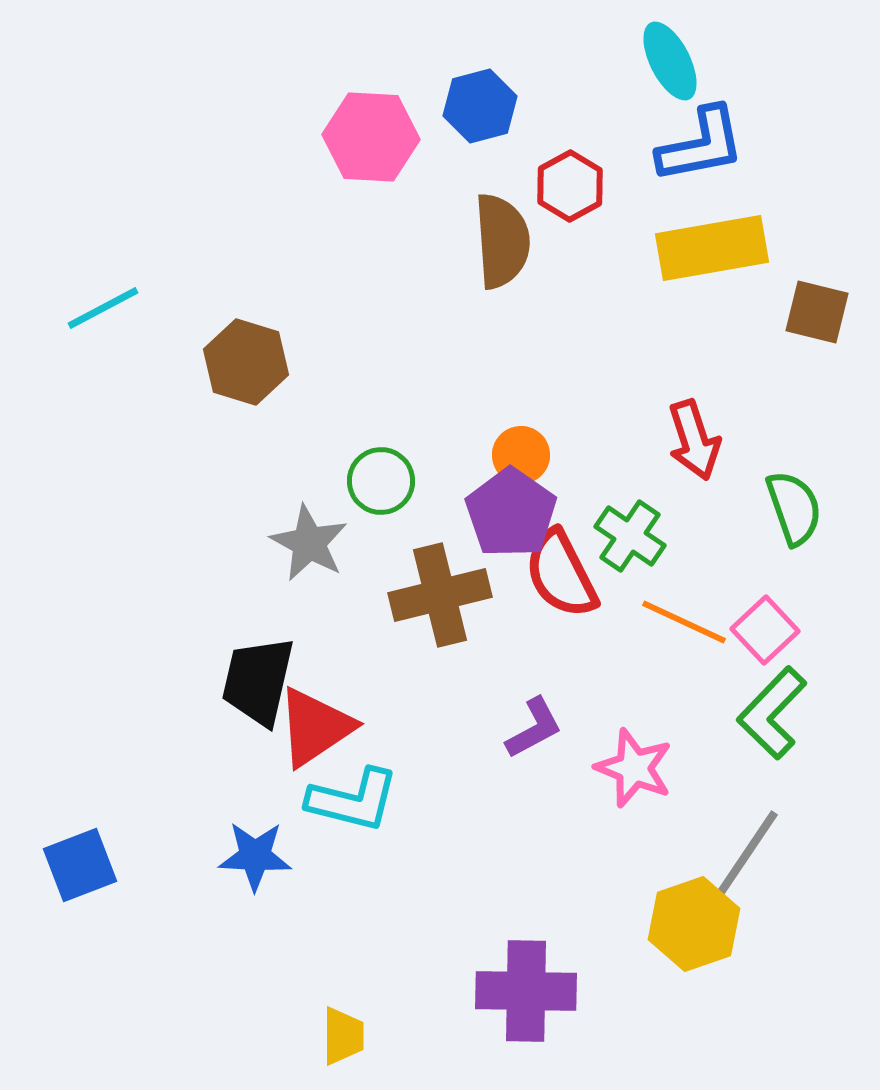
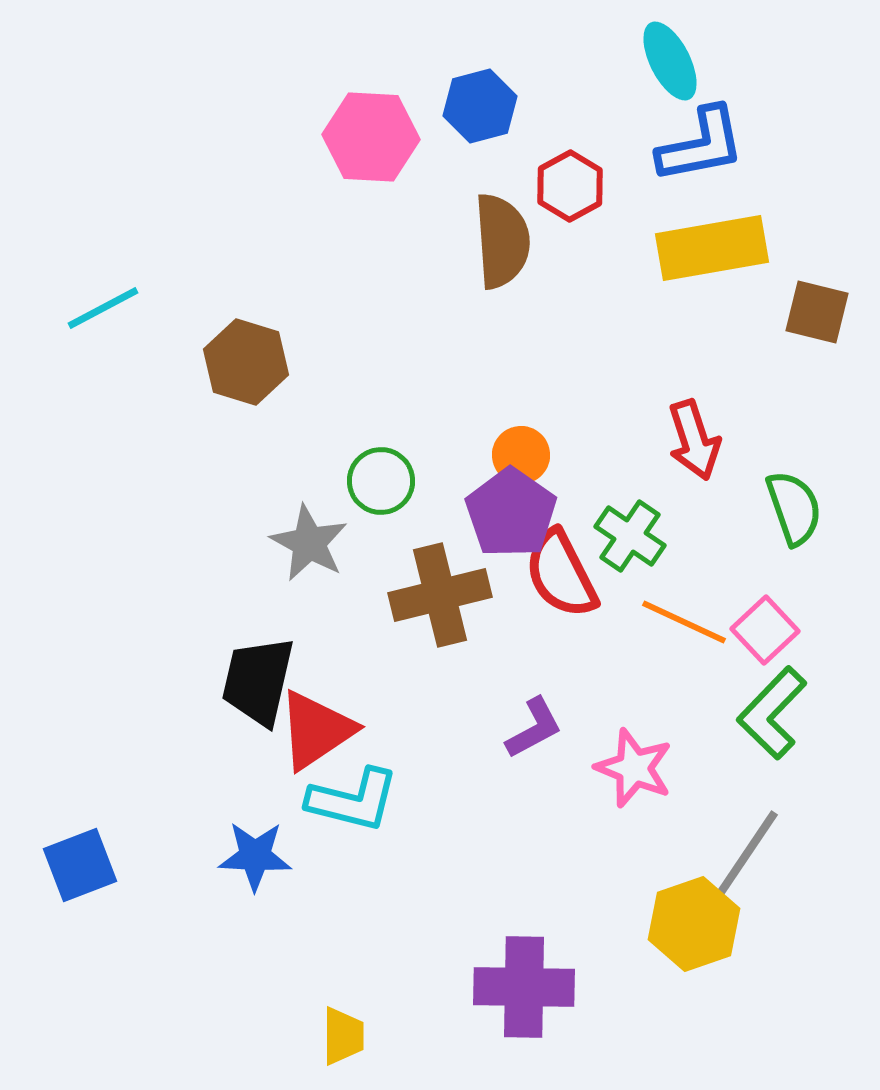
red triangle: moved 1 px right, 3 px down
purple cross: moved 2 px left, 4 px up
